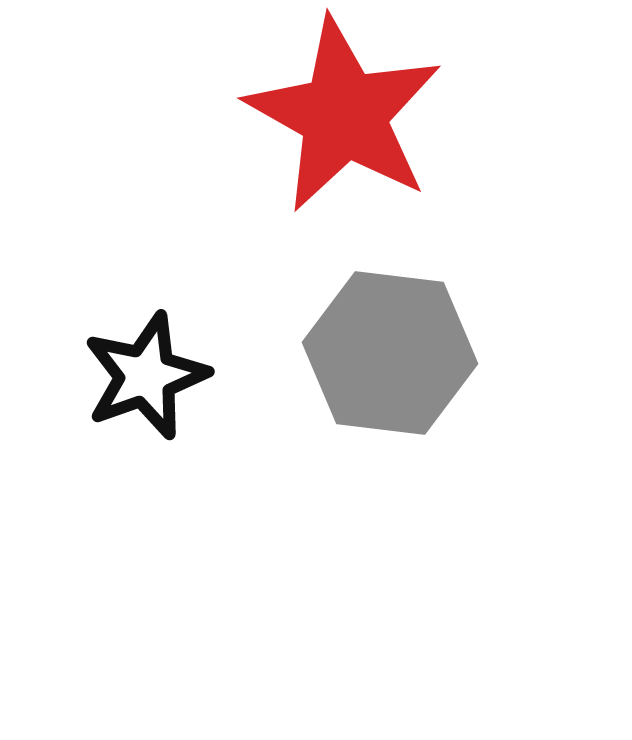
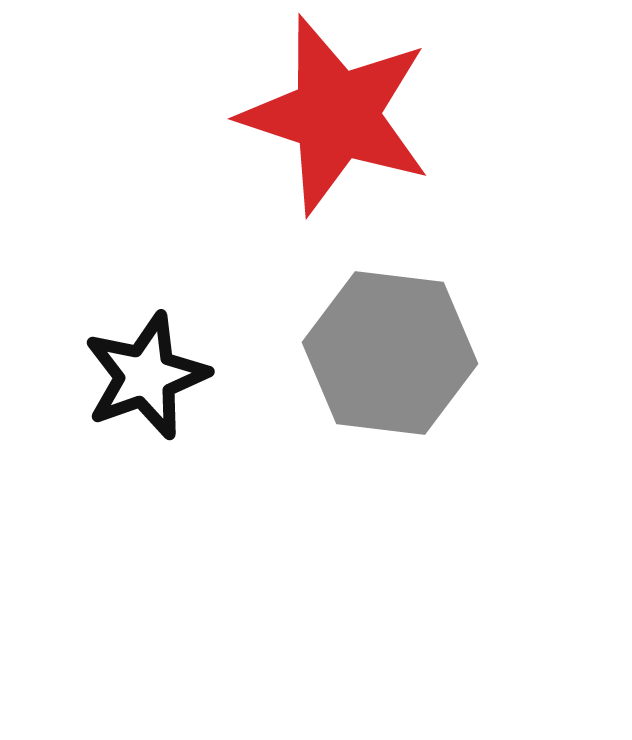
red star: moved 8 px left; rotated 11 degrees counterclockwise
